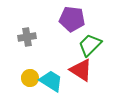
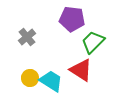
gray cross: rotated 30 degrees counterclockwise
green trapezoid: moved 3 px right, 3 px up
